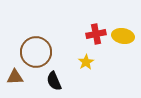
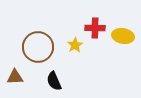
red cross: moved 1 px left, 6 px up; rotated 12 degrees clockwise
brown circle: moved 2 px right, 5 px up
yellow star: moved 11 px left, 17 px up
